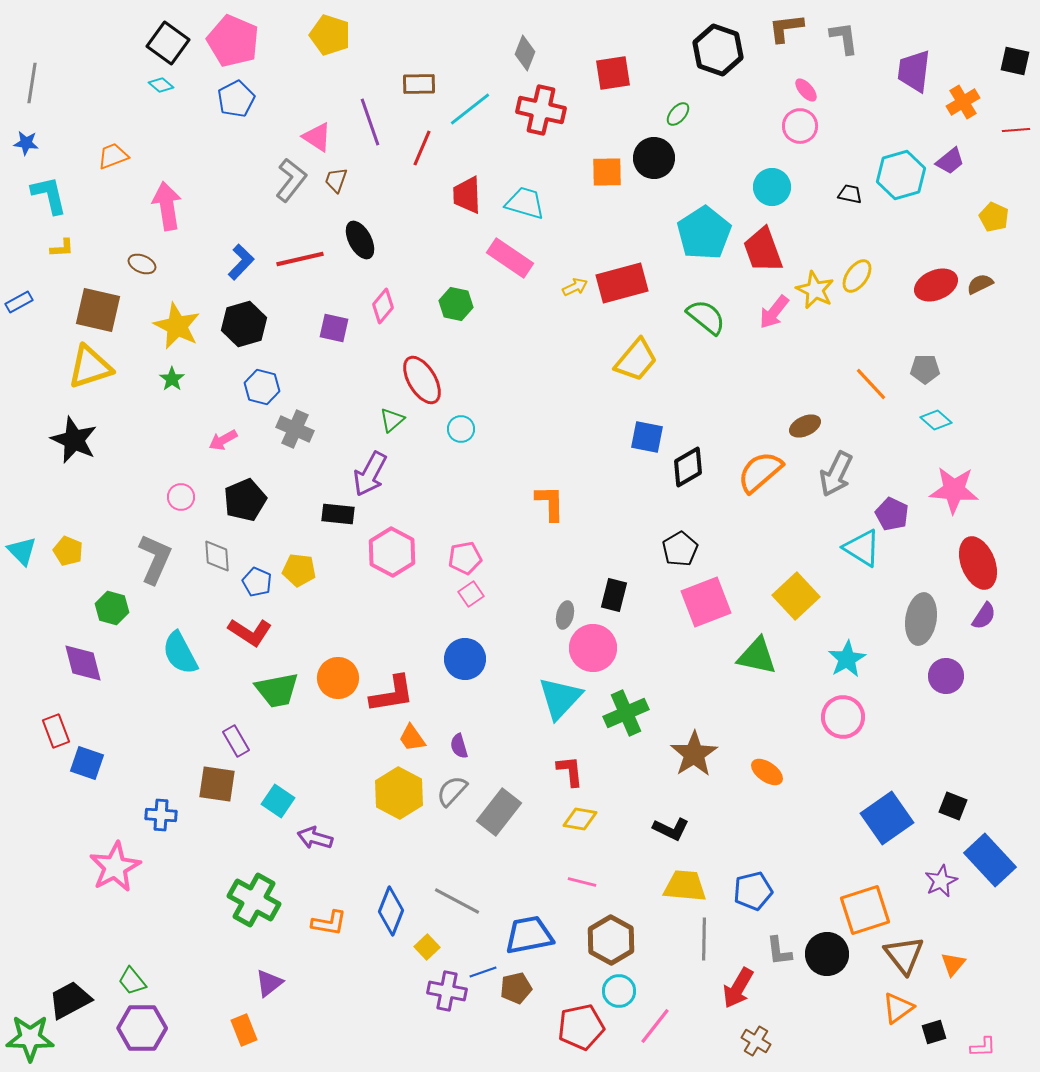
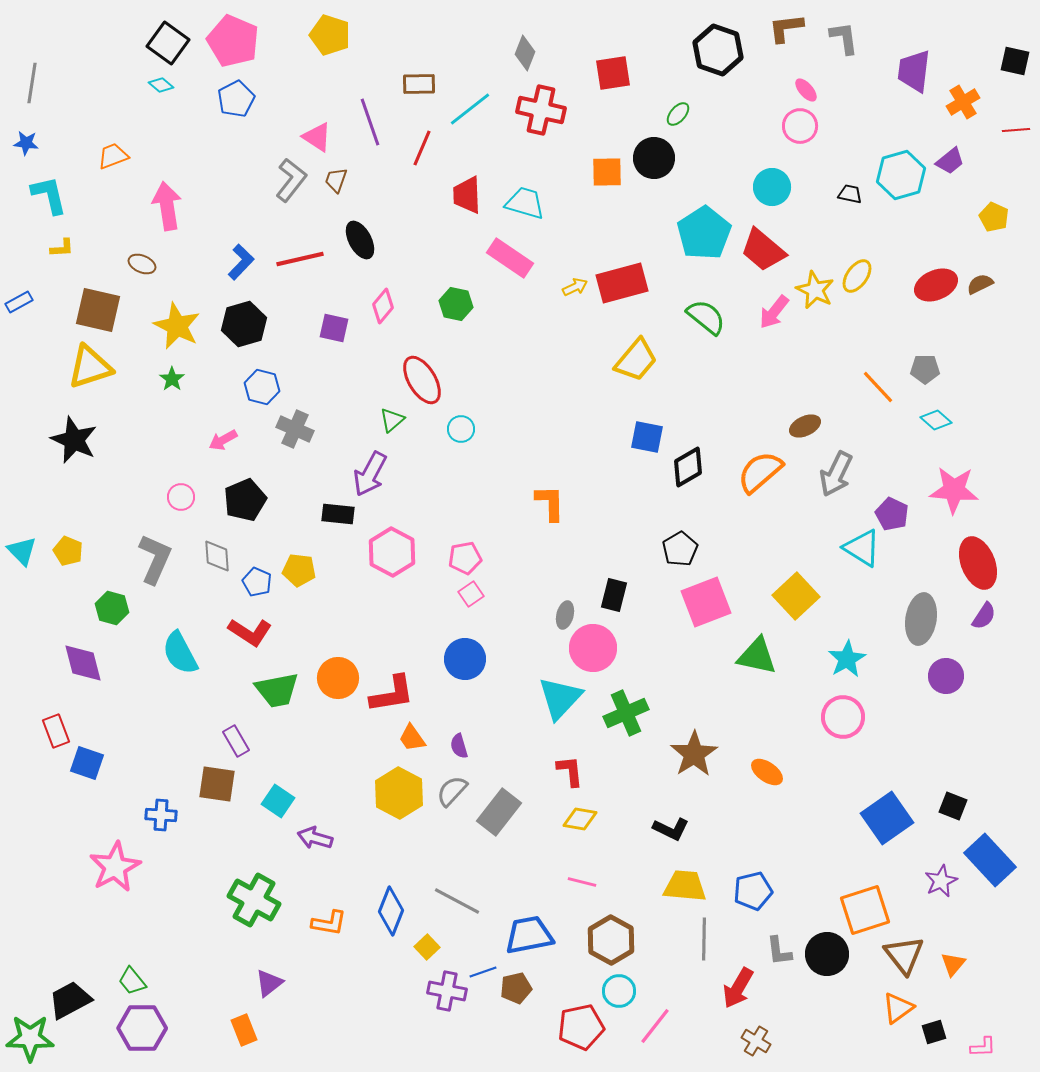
red trapezoid at (763, 250): rotated 30 degrees counterclockwise
orange line at (871, 384): moved 7 px right, 3 px down
